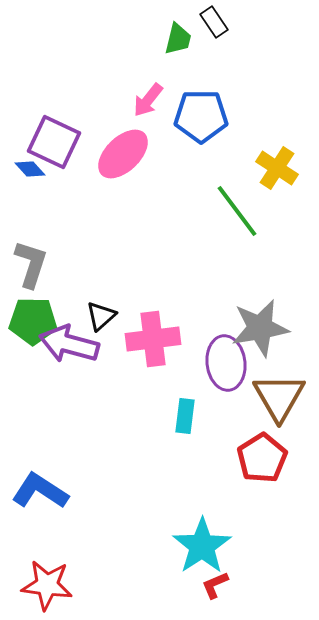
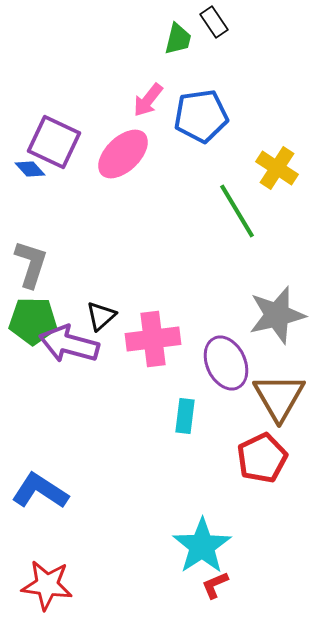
blue pentagon: rotated 8 degrees counterclockwise
green line: rotated 6 degrees clockwise
gray star: moved 17 px right, 13 px up; rotated 4 degrees counterclockwise
purple ellipse: rotated 18 degrees counterclockwise
red pentagon: rotated 6 degrees clockwise
